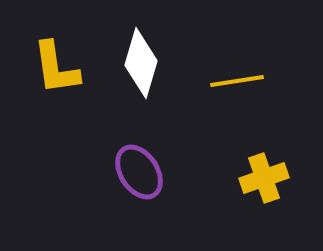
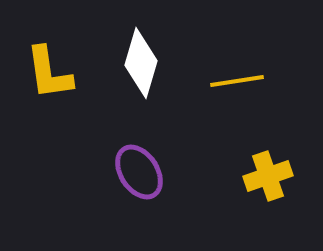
yellow L-shape: moved 7 px left, 5 px down
yellow cross: moved 4 px right, 2 px up
